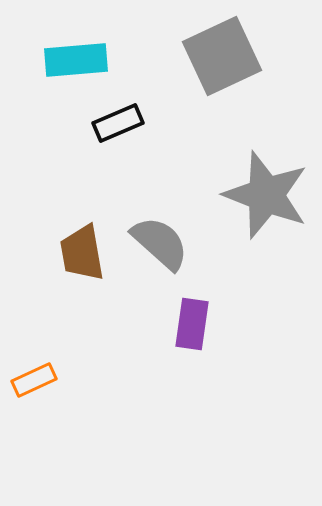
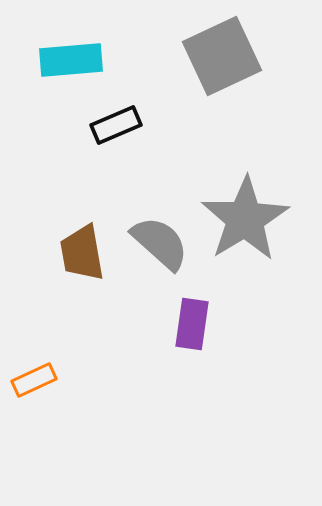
cyan rectangle: moved 5 px left
black rectangle: moved 2 px left, 2 px down
gray star: moved 21 px left, 24 px down; rotated 20 degrees clockwise
